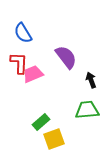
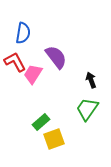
blue semicircle: rotated 140 degrees counterclockwise
purple semicircle: moved 10 px left
red L-shape: moved 4 px left, 1 px up; rotated 30 degrees counterclockwise
pink trapezoid: rotated 35 degrees counterclockwise
green trapezoid: moved 1 px up; rotated 50 degrees counterclockwise
